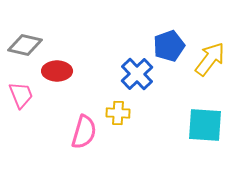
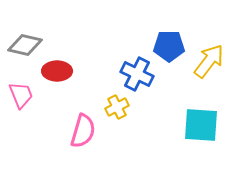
blue pentagon: rotated 20 degrees clockwise
yellow arrow: moved 1 px left, 2 px down
blue cross: rotated 20 degrees counterclockwise
yellow cross: moved 1 px left, 6 px up; rotated 30 degrees counterclockwise
cyan square: moved 4 px left
pink semicircle: moved 1 px left, 1 px up
